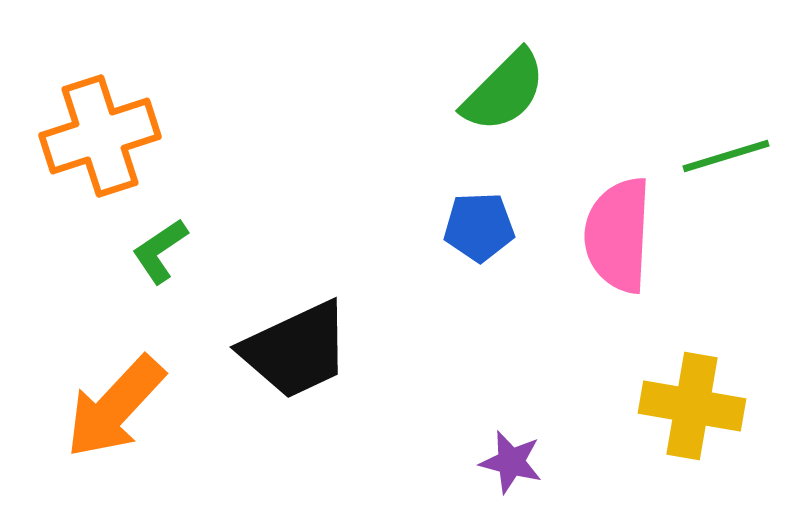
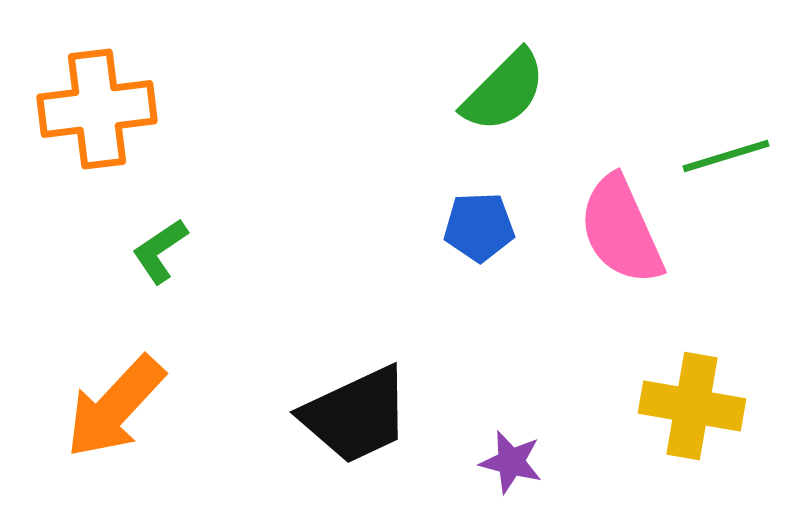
orange cross: moved 3 px left, 27 px up; rotated 11 degrees clockwise
pink semicircle: moved 3 px right, 5 px up; rotated 27 degrees counterclockwise
black trapezoid: moved 60 px right, 65 px down
